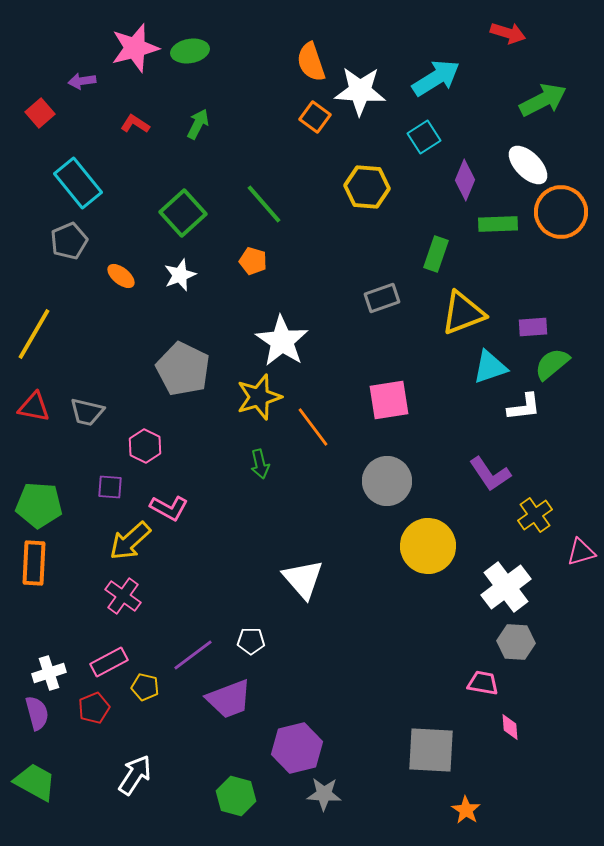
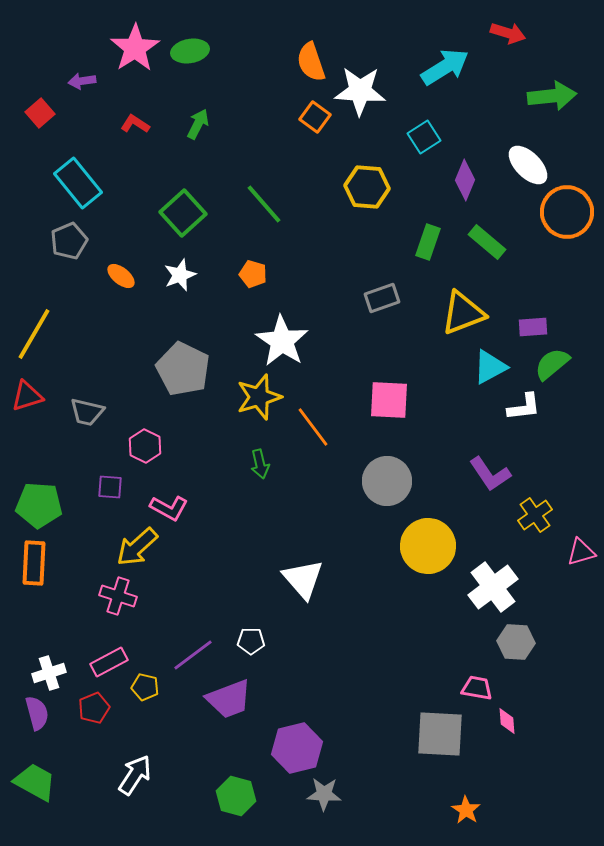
pink star at (135, 48): rotated 18 degrees counterclockwise
cyan arrow at (436, 78): moved 9 px right, 11 px up
green arrow at (543, 100): moved 9 px right, 4 px up; rotated 21 degrees clockwise
orange circle at (561, 212): moved 6 px right
green rectangle at (498, 224): moved 11 px left, 18 px down; rotated 42 degrees clockwise
green rectangle at (436, 254): moved 8 px left, 12 px up
orange pentagon at (253, 261): moved 13 px down
cyan triangle at (490, 367): rotated 9 degrees counterclockwise
pink square at (389, 400): rotated 12 degrees clockwise
red triangle at (34, 407): moved 7 px left, 11 px up; rotated 28 degrees counterclockwise
yellow arrow at (130, 541): moved 7 px right, 6 px down
white cross at (506, 587): moved 13 px left
pink cross at (123, 596): moved 5 px left; rotated 18 degrees counterclockwise
pink trapezoid at (483, 683): moved 6 px left, 5 px down
pink diamond at (510, 727): moved 3 px left, 6 px up
gray square at (431, 750): moved 9 px right, 16 px up
